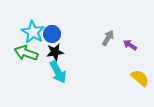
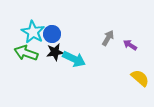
cyan arrow: moved 16 px right, 13 px up; rotated 35 degrees counterclockwise
